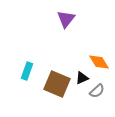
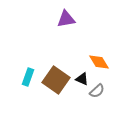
purple triangle: rotated 42 degrees clockwise
cyan rectangle: moved 1 px right, 6 px down
black triangle: moved 1 px down; rotated 48 degrees clockwise
brown square: moved 1 px left, 4 px up; rotated 12 degrees clockwise
